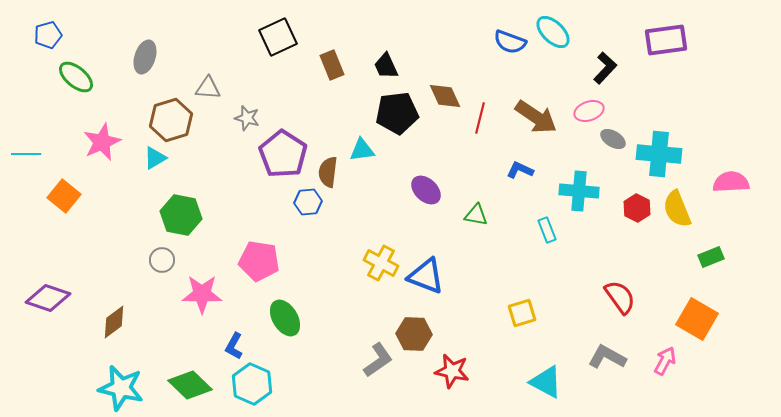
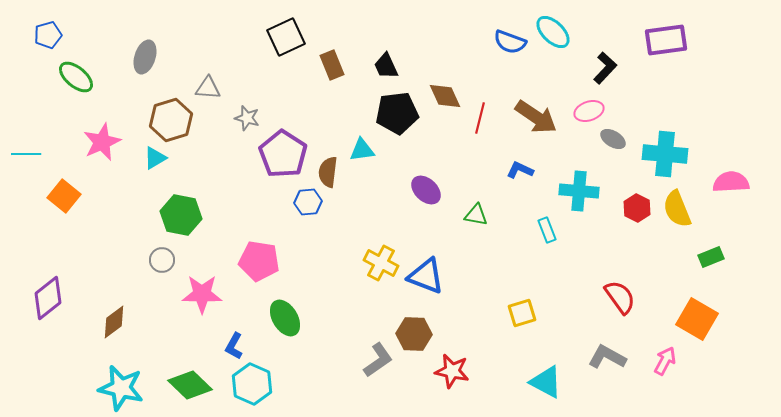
black square at (278, 37): moved 8 px right
cyan cross at (659, 154): moved 6 px right
purple diamond at (48, 298): rotated 57 degrees counterclockwise
